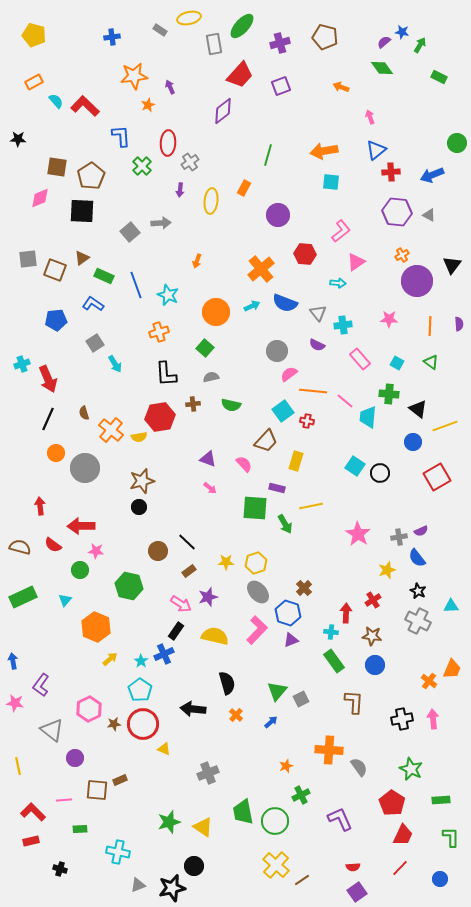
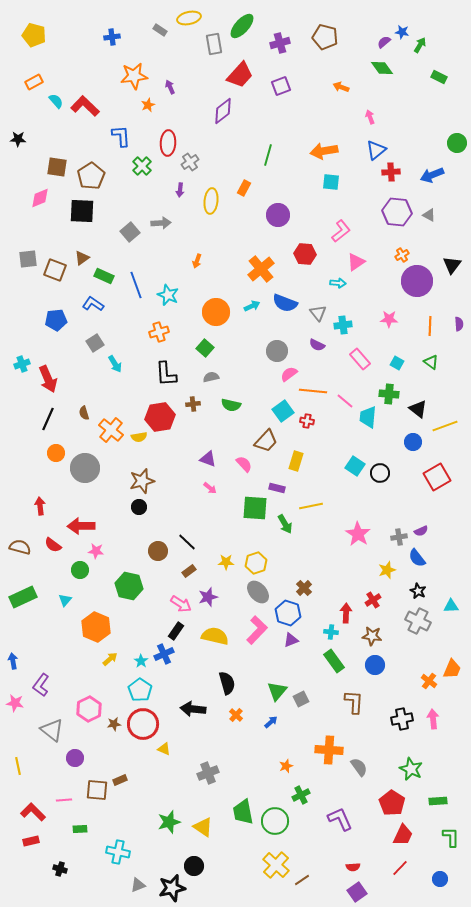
green rectangle at (441, 800): moved 3 px left, 1 px down
